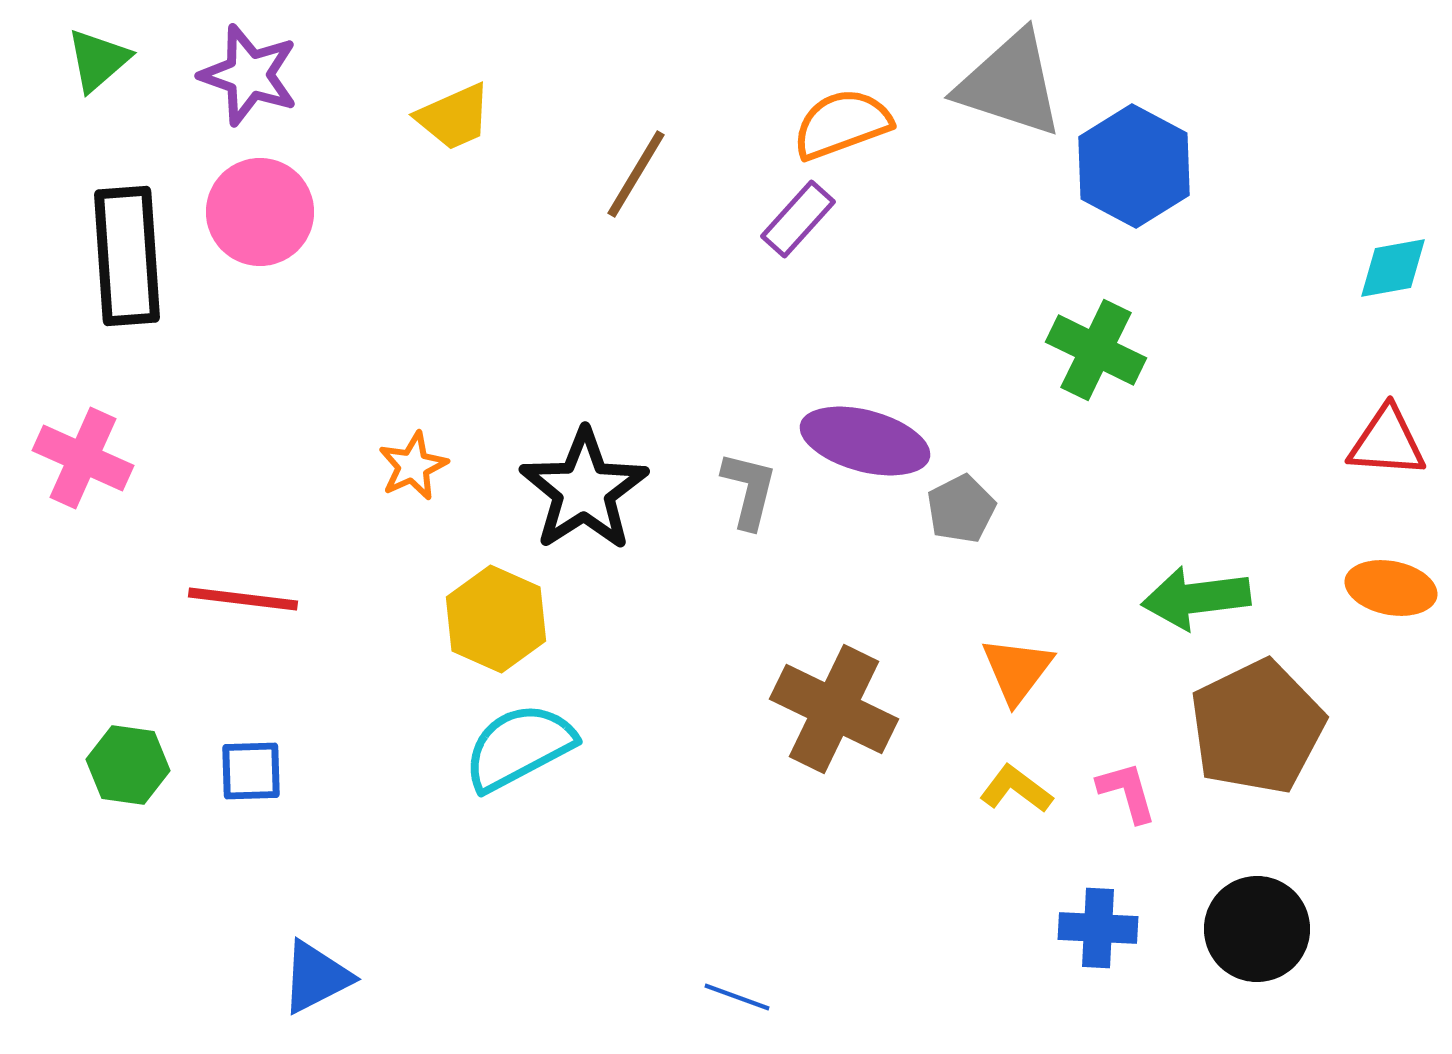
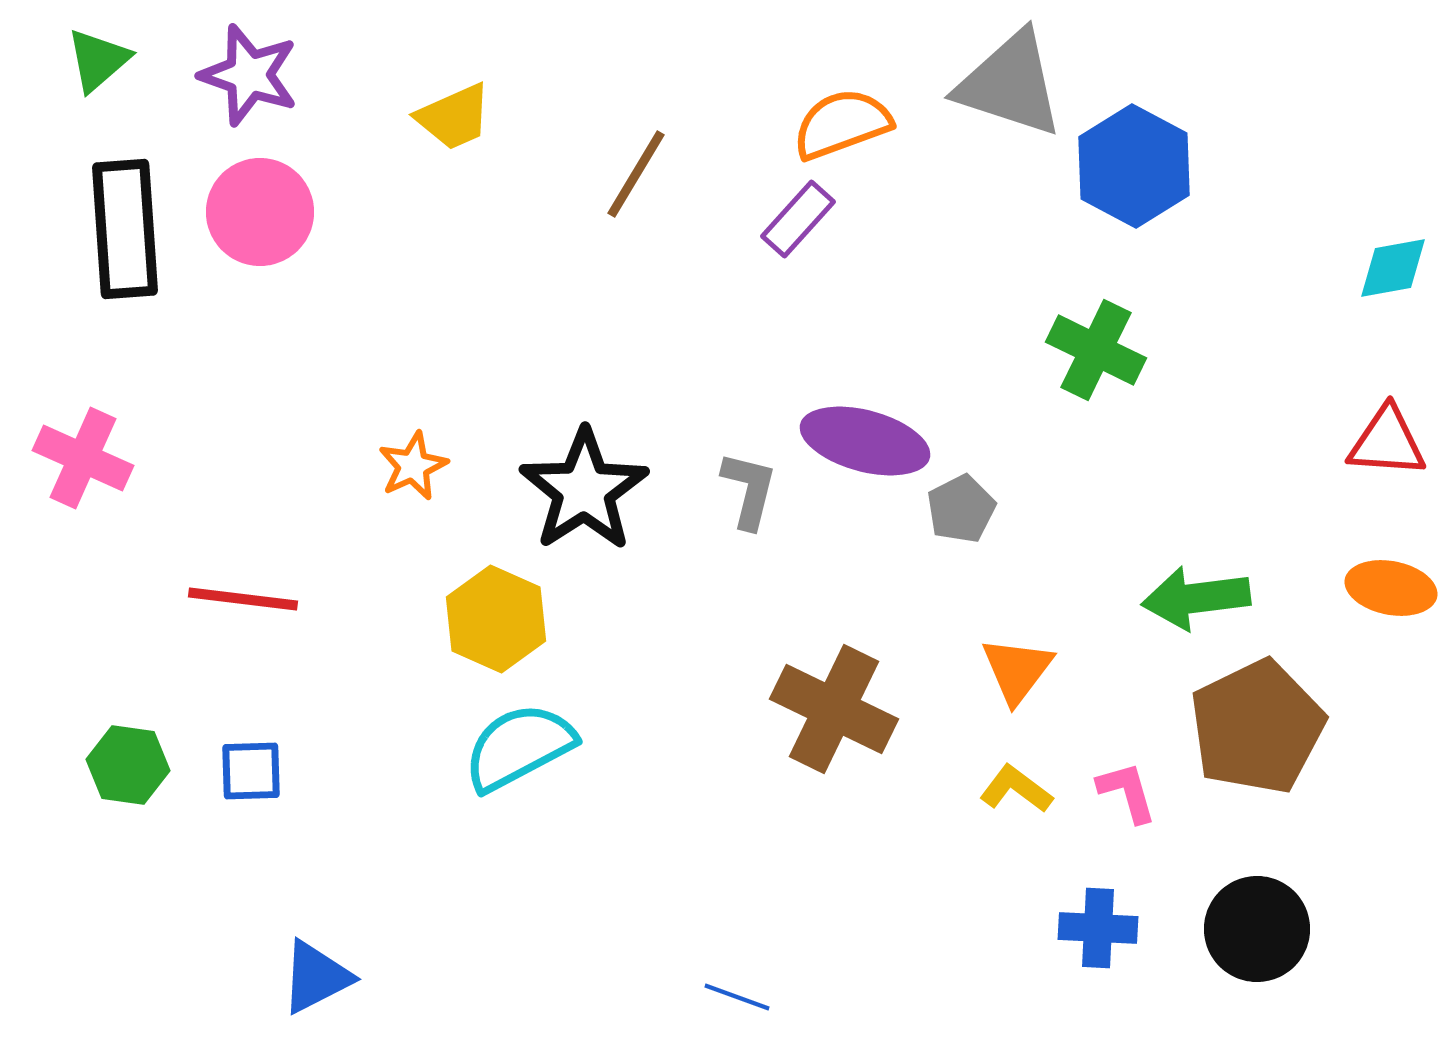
black rectangle: moved 2 px left, 27 px up
